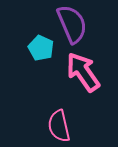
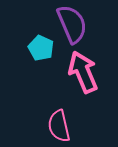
pink arrow: rotated 12 degrees clockwise
